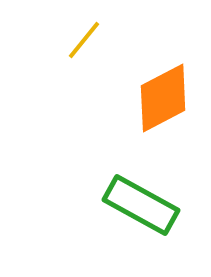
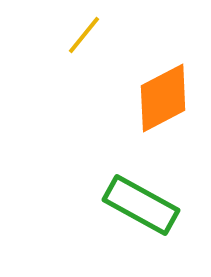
yellow line: moved 5 px up
